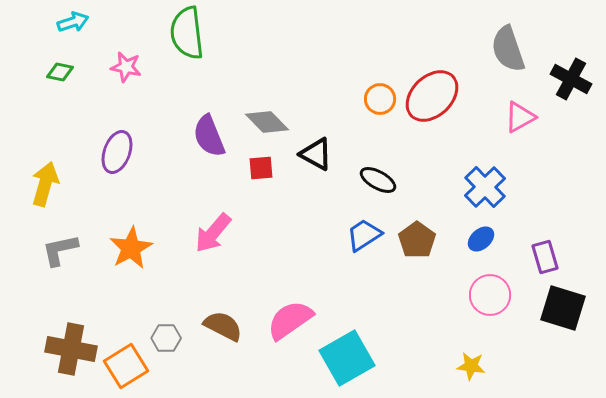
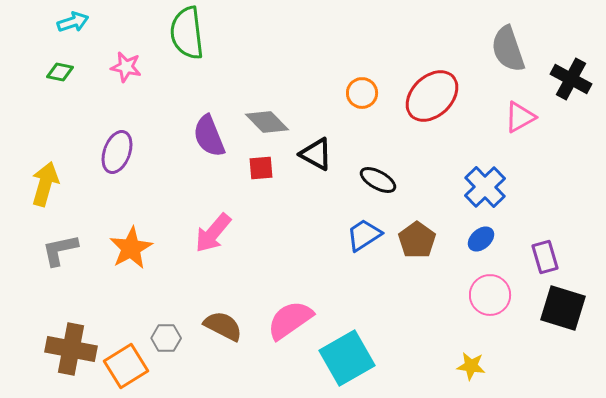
orange circle: moved 18 px left, 6 px up
